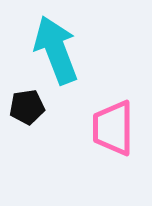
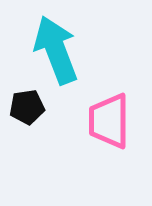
pink trapezoid: moved 4 px left, 7 px up
